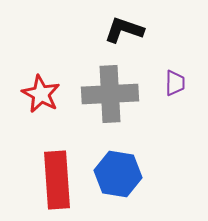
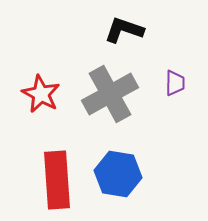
gray cross: rotated 26 degrees counterclockwise
